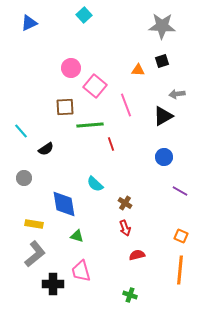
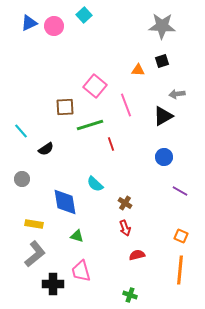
pink circle: moved 17 px left, 42 px up
green line: rotated 12 degrees counterclockwise
gray circle: moved 2 px left, 1 px down
blue diamond: moved 1 px right, 2 px up
